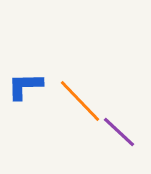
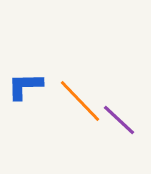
purple line: moved 12 px up
